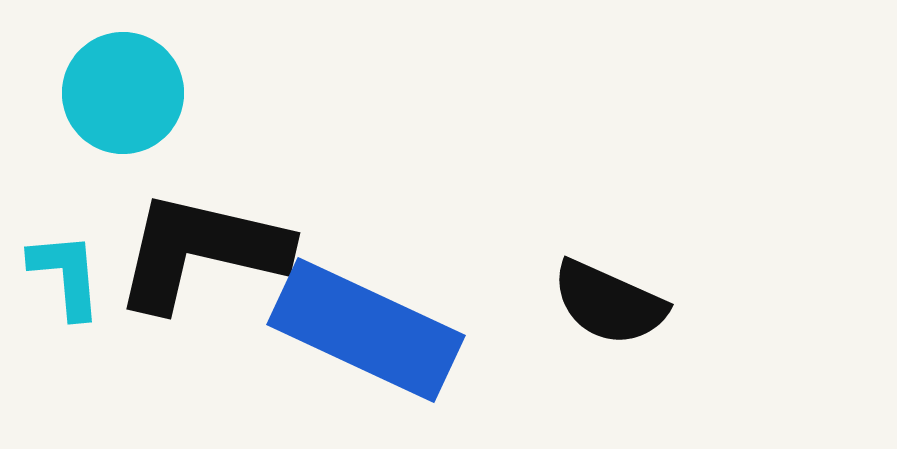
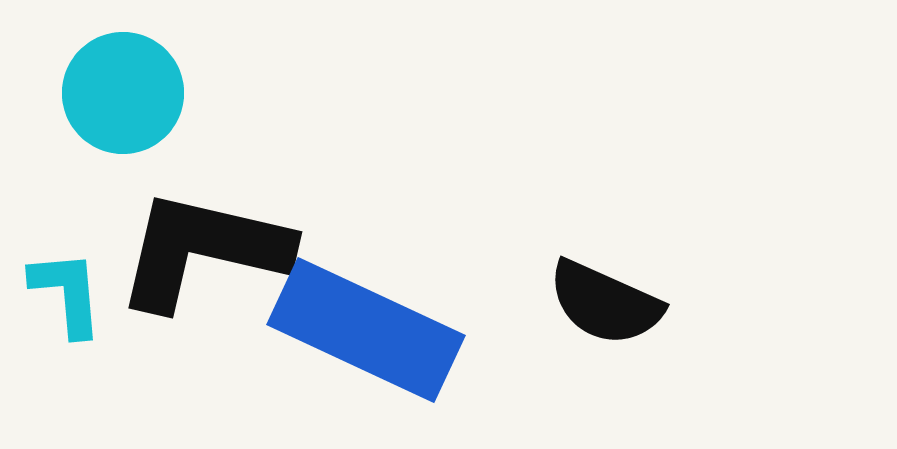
black L-shape: moved 2 px right, 1 px up
cyan L-shape: moved 1 px right, 18 px down
black semicircle: moved 4 px left
